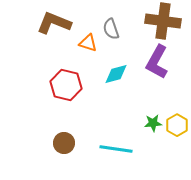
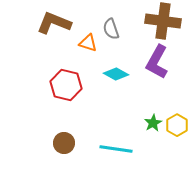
cyan diamond: rotated 45 degrees clockwise
green star: rotated 24 degrees counterclockwise
